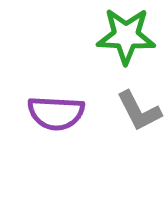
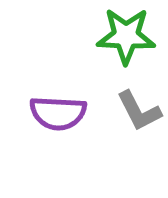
purple semicircle: moved 2 px right
